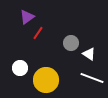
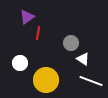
red line: rotated 24 degrees counterclockwise
white triangle: moved 6 px left, 5 px down
white circle: moved 5 px up
white line: moved 1 px left, 3 px down
